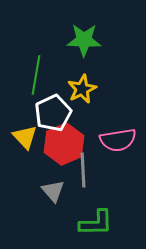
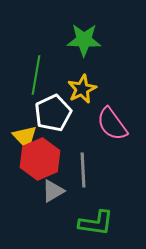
pink semicircle: moved 6 px left, 16 px up; rotated 63 degrees clockwise
red hexagon: moved 24 px left, 15 px down
gray triangle: rotated 40 degrees clockwise
green L-shape: rotated 9 degrees clockwise
